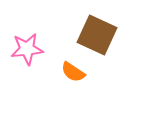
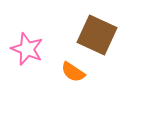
pink star: rotated 28 degrees clockwise
